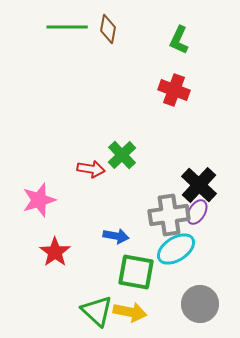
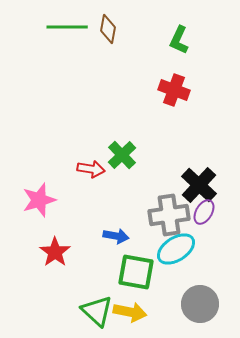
purple ellipse: moved 7 px right
